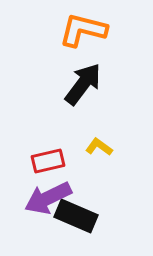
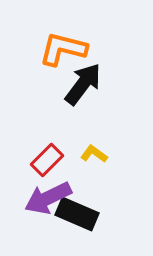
orange L-shape: moved 20 px left, 19 px down
yellow L-shape: moved 5 px left, 7 px down
red rectangle: moved 1 px left, 1 px up; rotated 32 degrees counterclockwise
black rectangle: moved 1 px right, 2 px up
